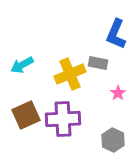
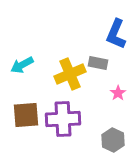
brown square: rotated 20 degrees clockwise
